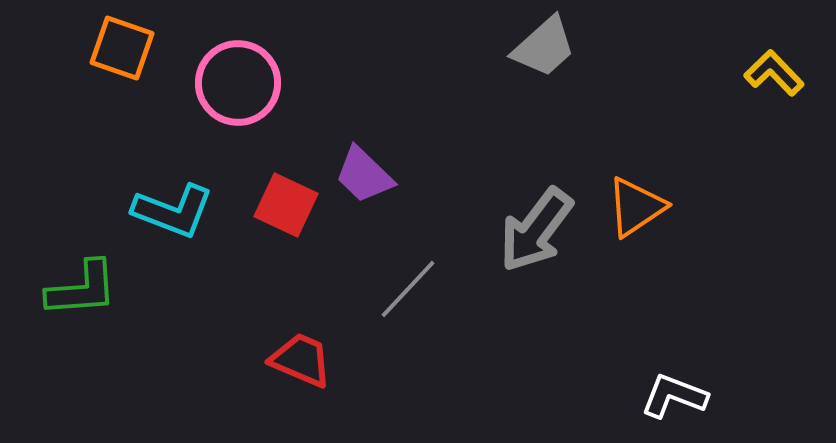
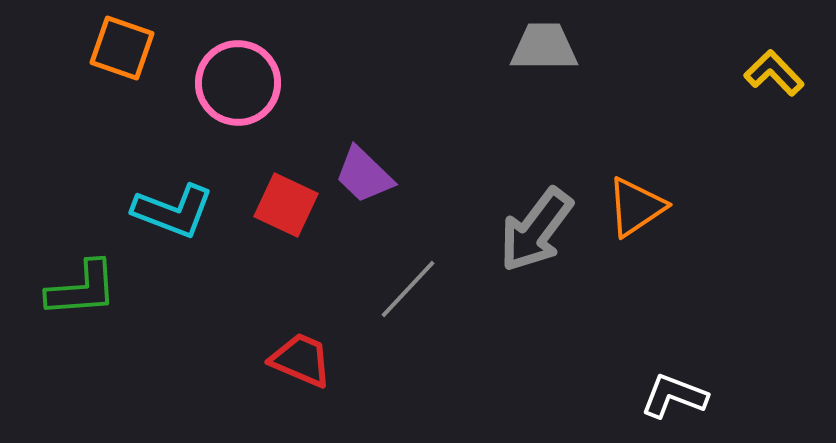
gray trapezoid: rotated 138 degrees counterclockwise
